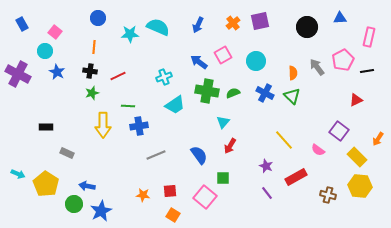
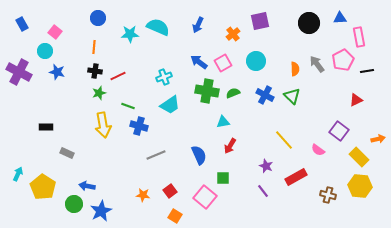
orange cross at (233, 23): moved 11 px down
black circle at (307, 27): moved 2 px right, 4 px up
pink rectangle at (369, 37): moved 10 px left; rotated 24 degrees counterclockwise
pink square at (223, 55): moved 8 px down
gray arrow at (317, 67): moved 3 px up
black cross at (90, 71): moved 5 px right
blue star at (57, 72): rotated 14 degrees counterclockwise
orange semicircle at (293, 73): moved 2 px right, 4 px up
purple cross at (18, 74): moved 1 px right, 2 px up
green star at (92, 93): moved 7 px right
blue cross at (265, 93): moved 2 px down
cyan trapezoid at (175, 105): moved 5 px left
green line at (128, 106): rotated 16 degrees clockwise
cyan triangle at (223, 122): rotated 40 degrees clockwise
yellow arrow at (103, 125): rotated 10 degrees counterclockwise
blue cross at (139, 126): rotated 24 degrees clockwise
orange arrow at (378, 139): rotated 136 degrees counterclockwise
blue semicircle at (199, 155): rotated 12 degrees clockwise
yellow rectangle at (357, 157): moved 2 px right
cyan arrow at (18, 174): rotated 88 degrees counterclockwise
yellow pentagon at (46, 184): moved 3 px left, 3 px down
red square at (170, 191): rotated 32 degrees counterclockwise
purple line at (267, 193): moved 4 px left, 2 px up
orange square at (173, 215): moved 2 px right, 1 px down
